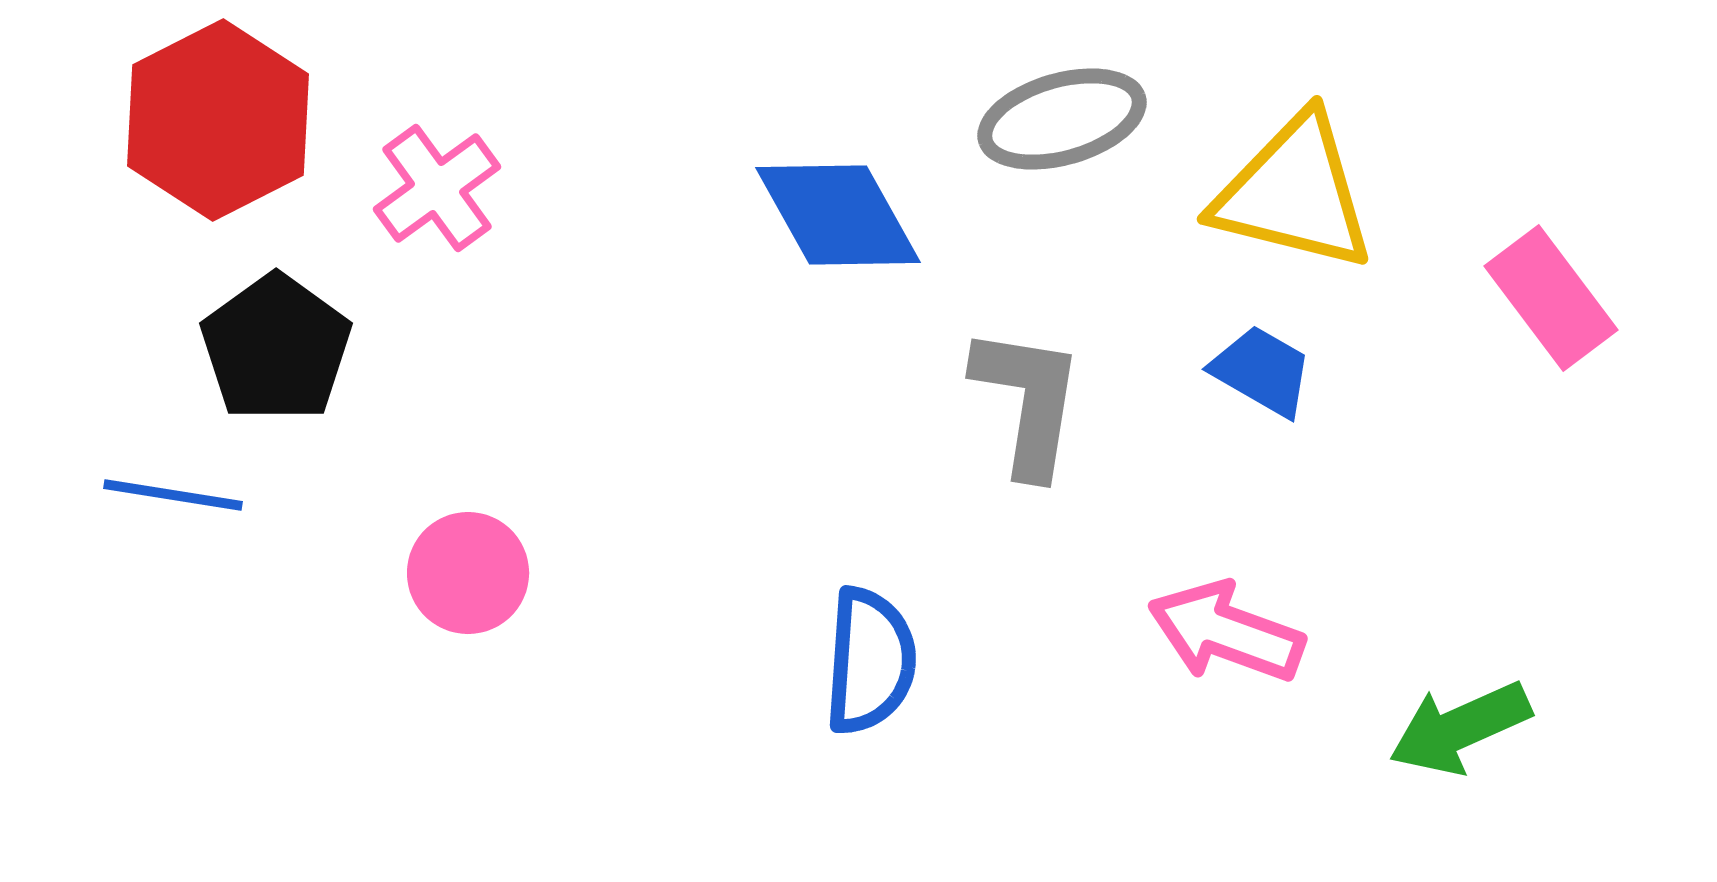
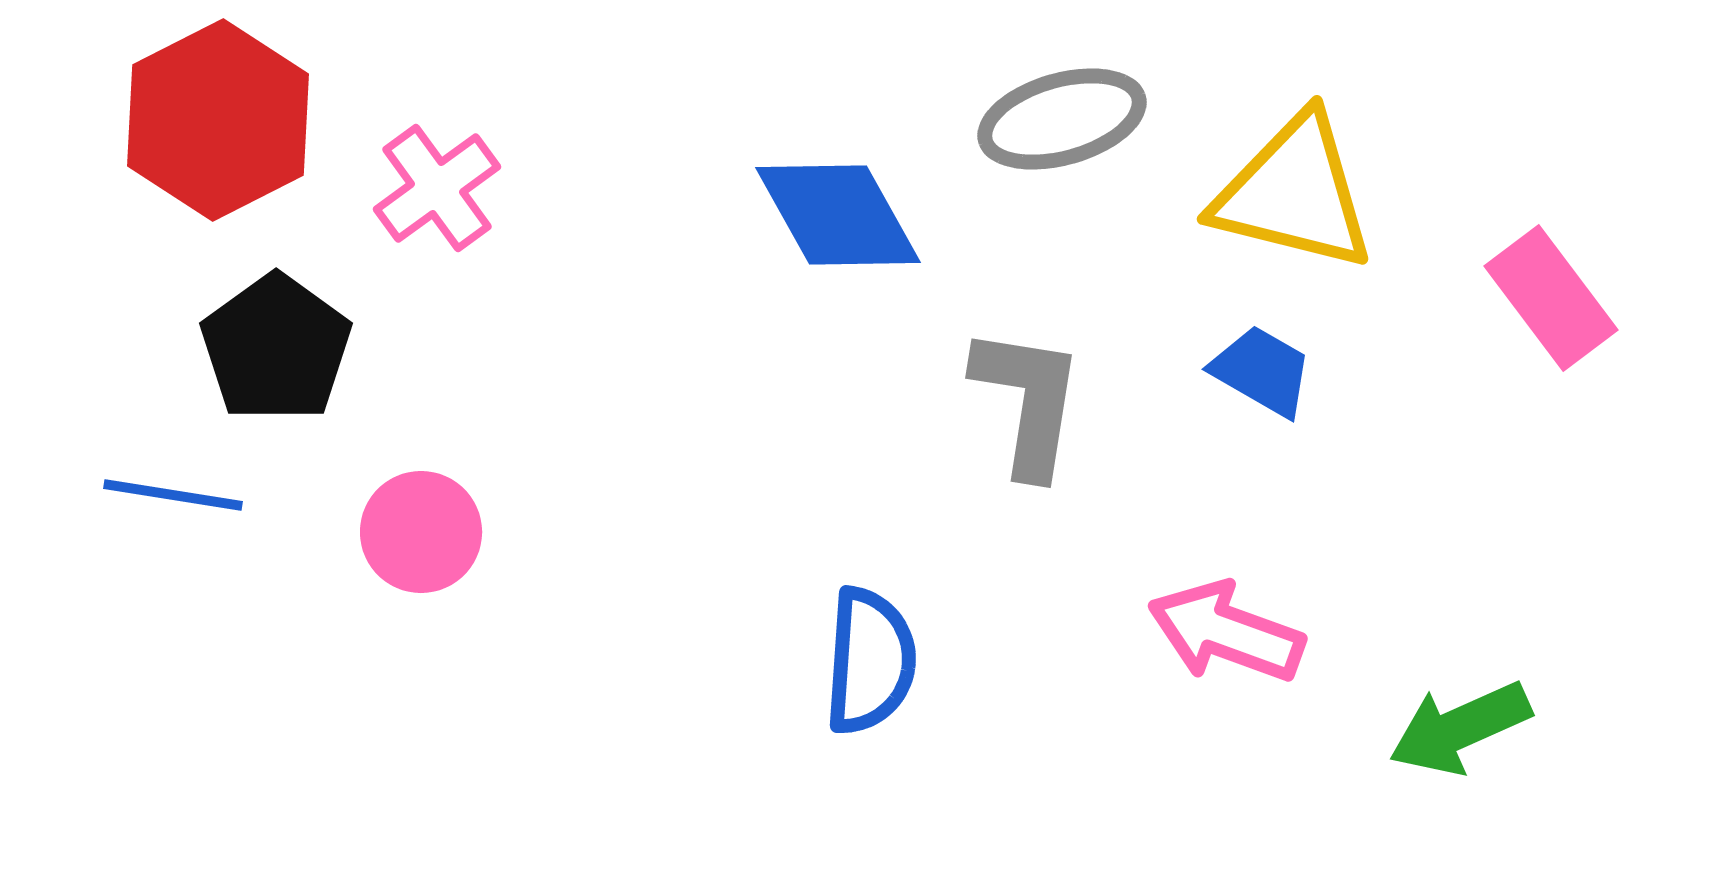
pink circle: moved 47 px left, 41 px up
